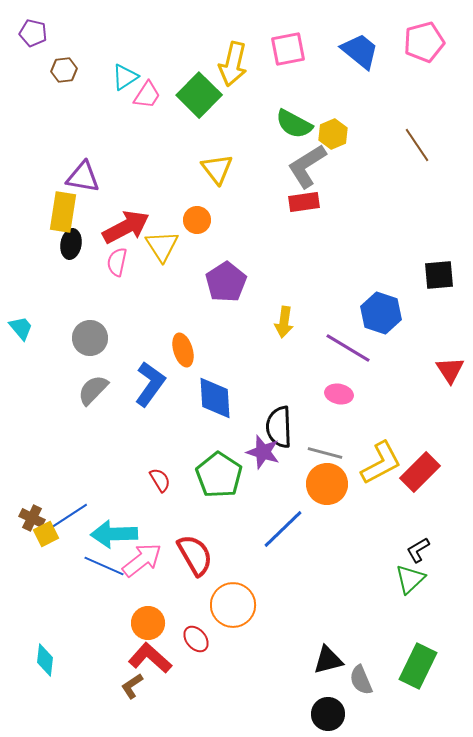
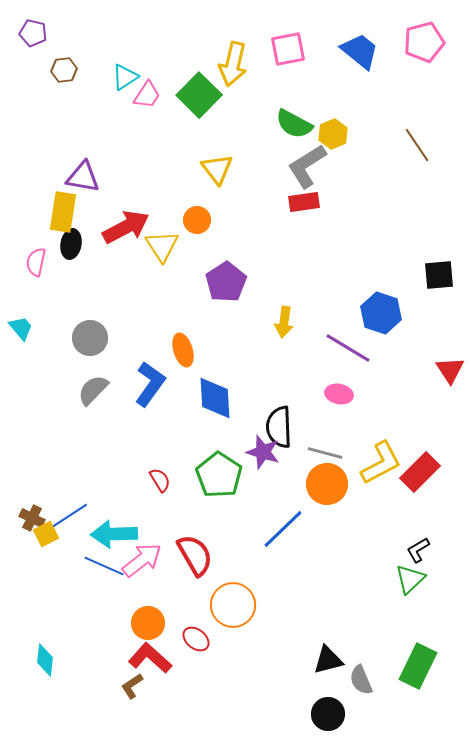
pink semicircle at (117, 262): moved 81 px left
red ellipse at (196, 639): rotated 12 degrees counterclockwise
